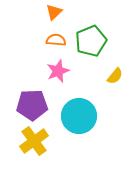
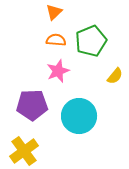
yellow cross: moved 10 px left, 10 px down
